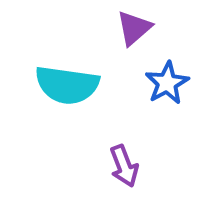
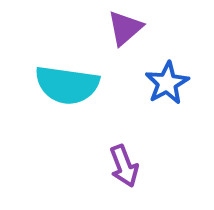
purple triangle: moved 9 px left
